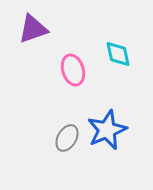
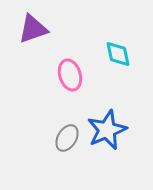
pink ellipse: moved 3 px left, 5 px down
